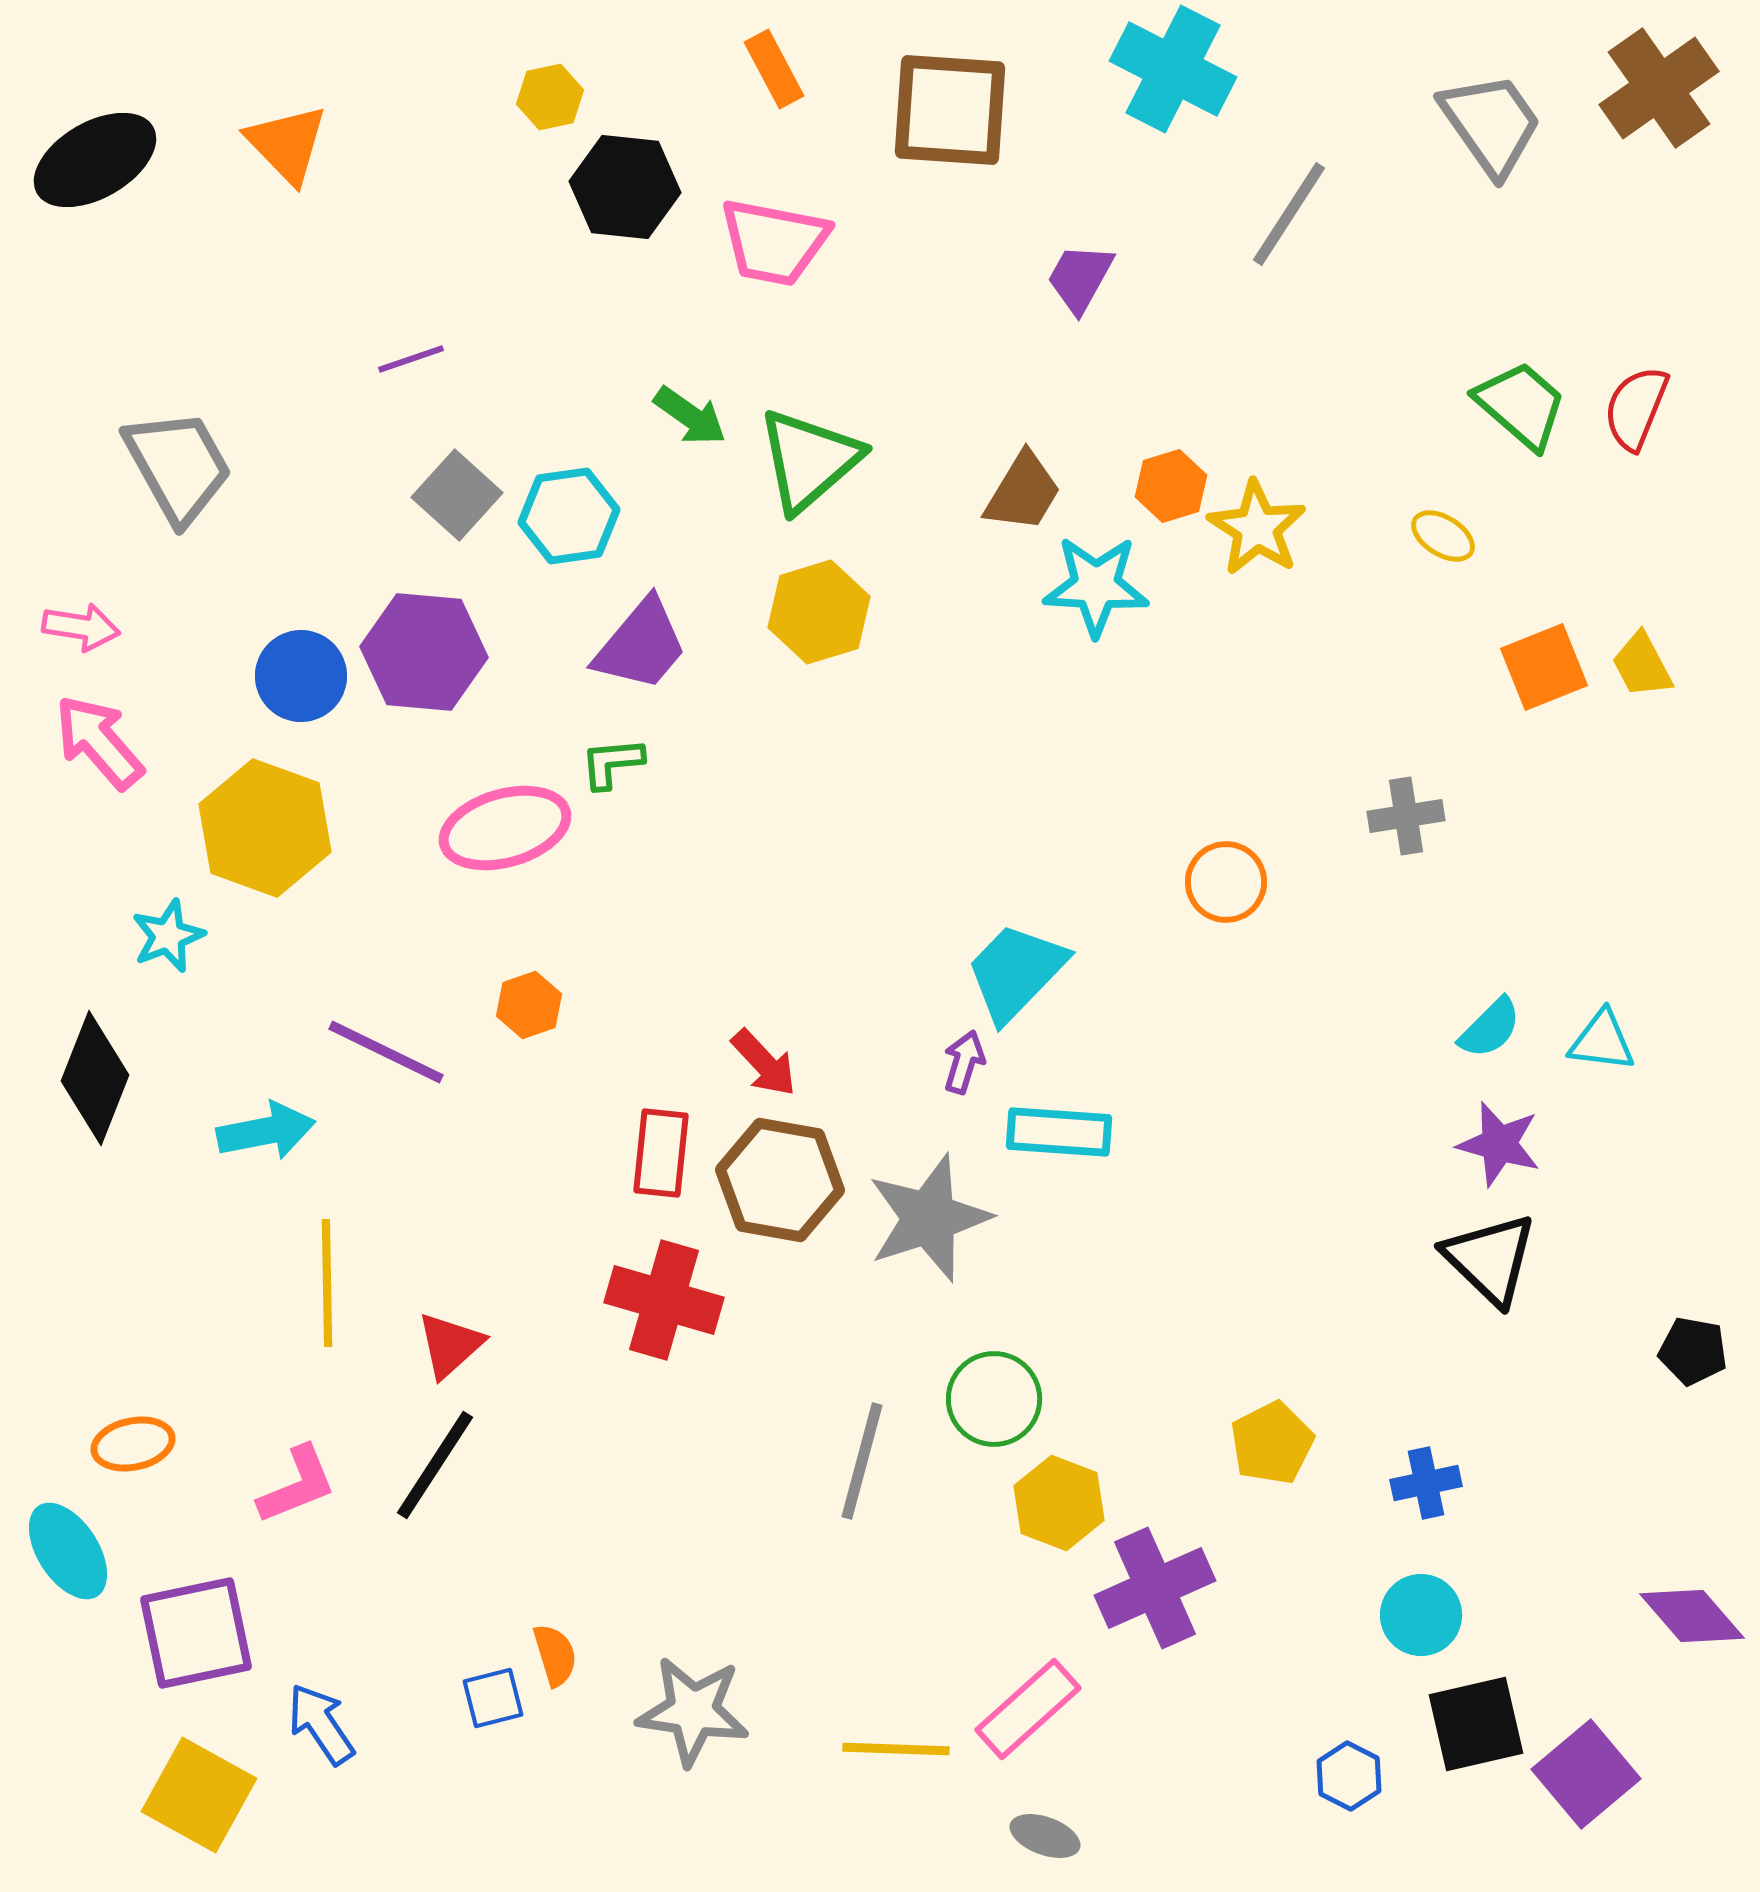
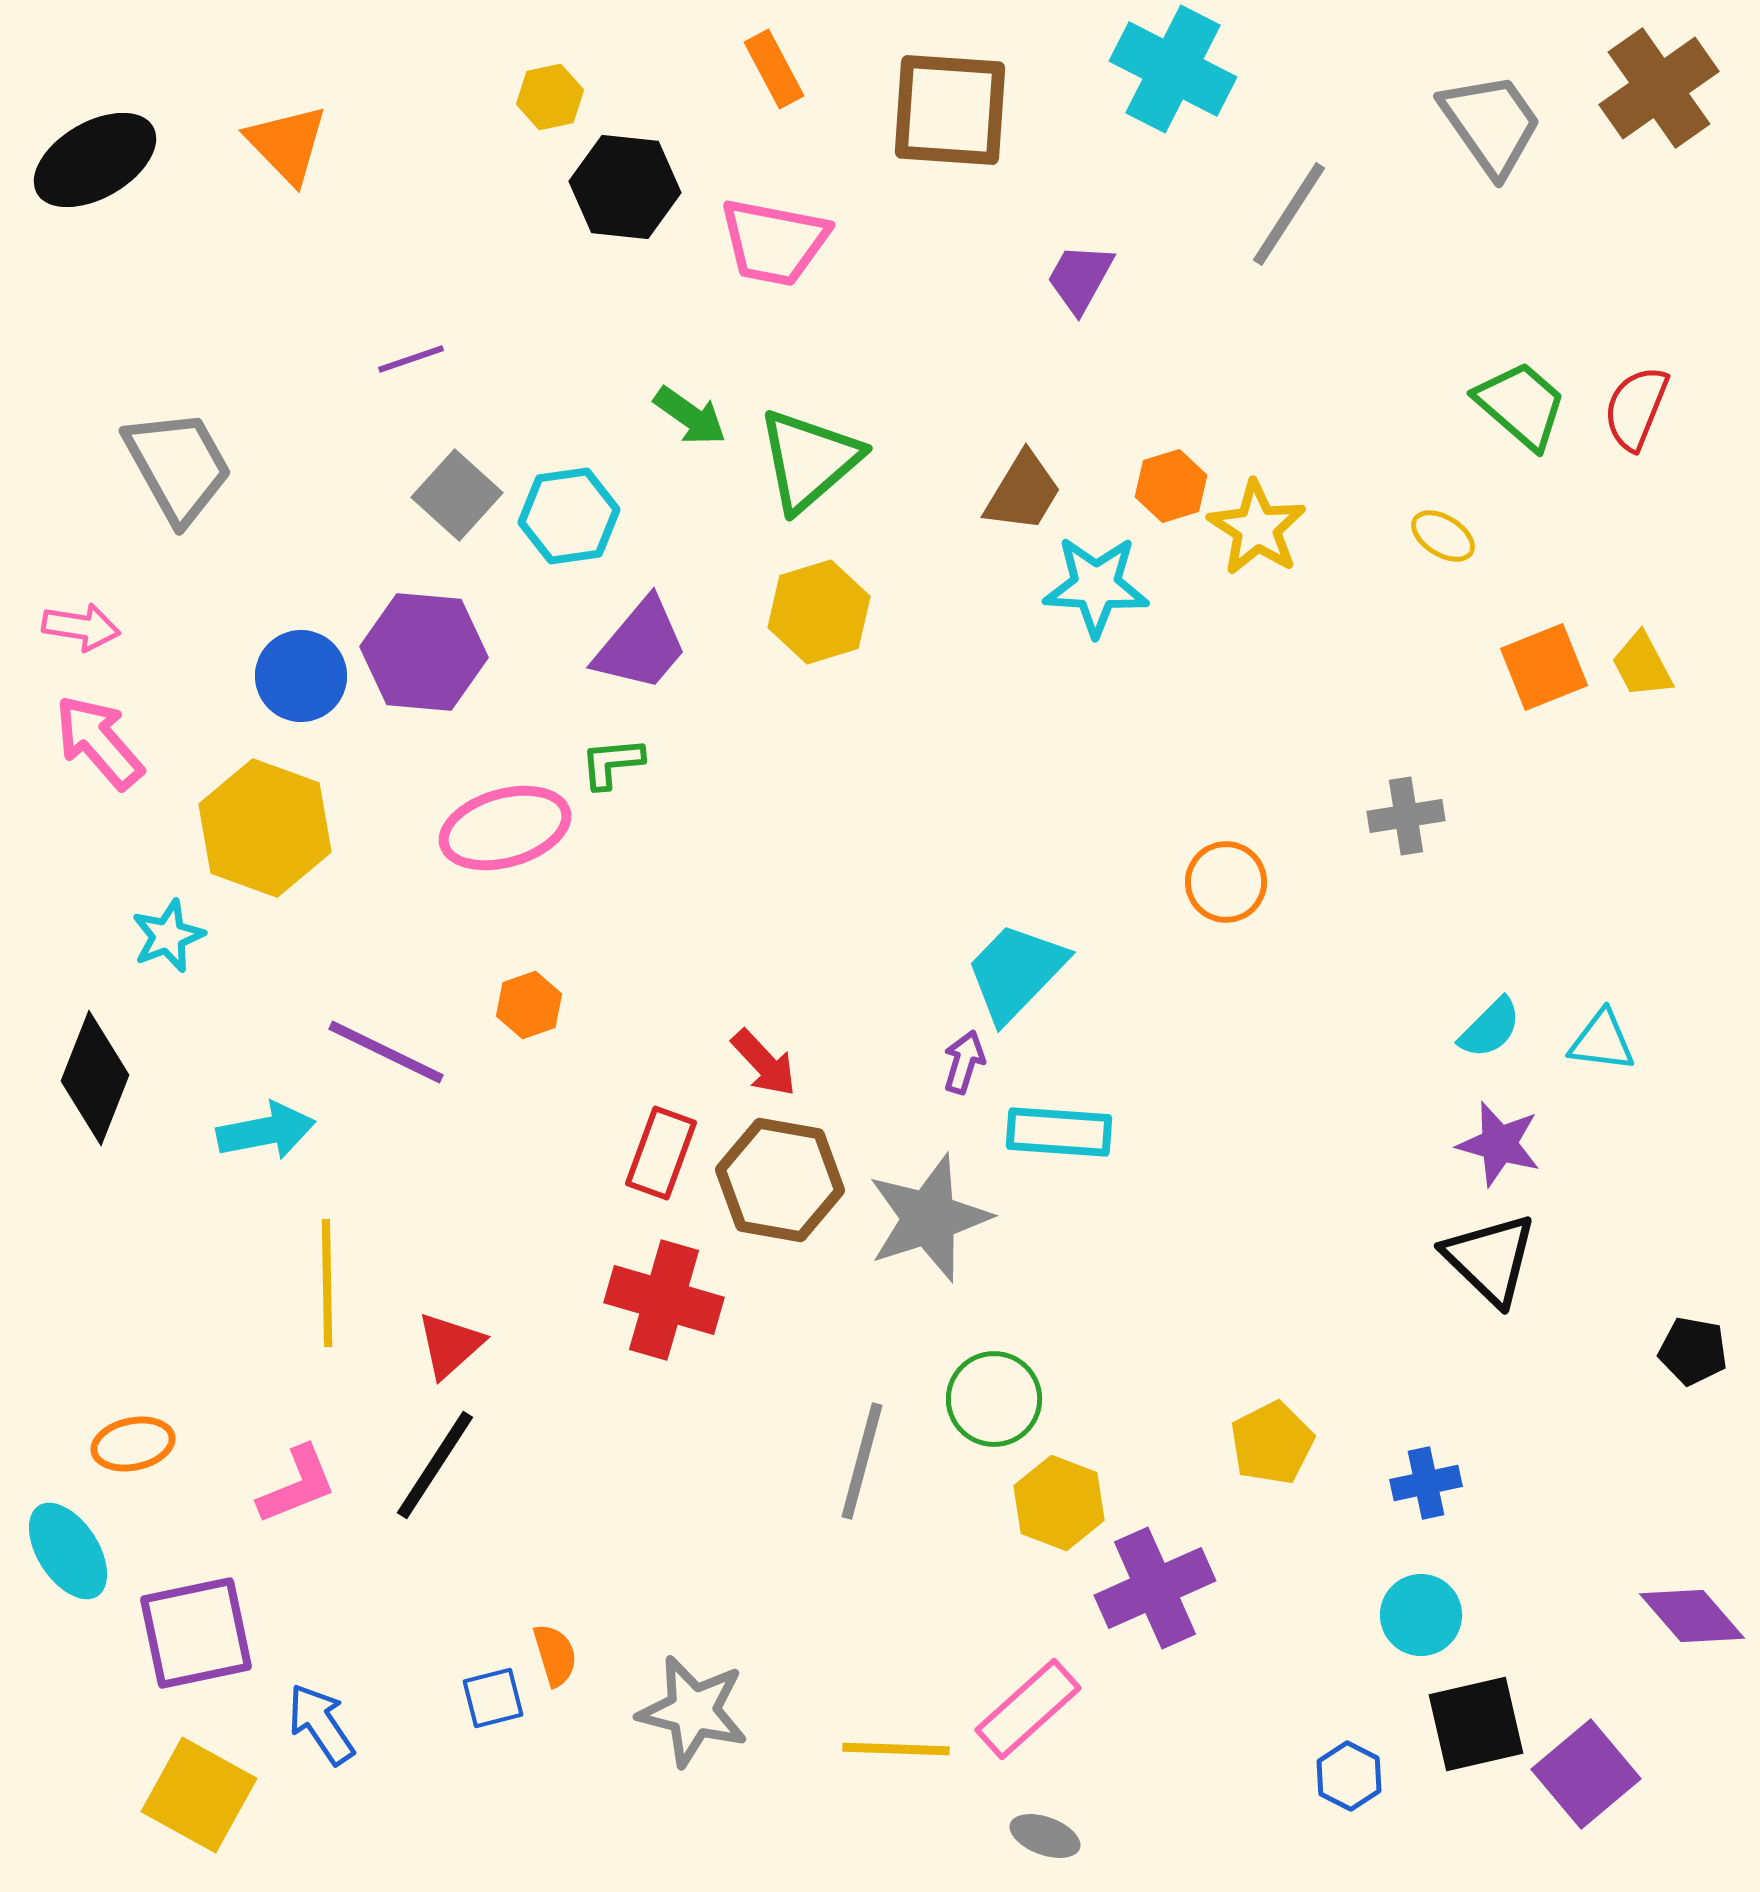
red rectangle at (661, 1153): rotated 14 degrees clockwise
gray star at (693, 1711): rotated 6 degrees clockwise
